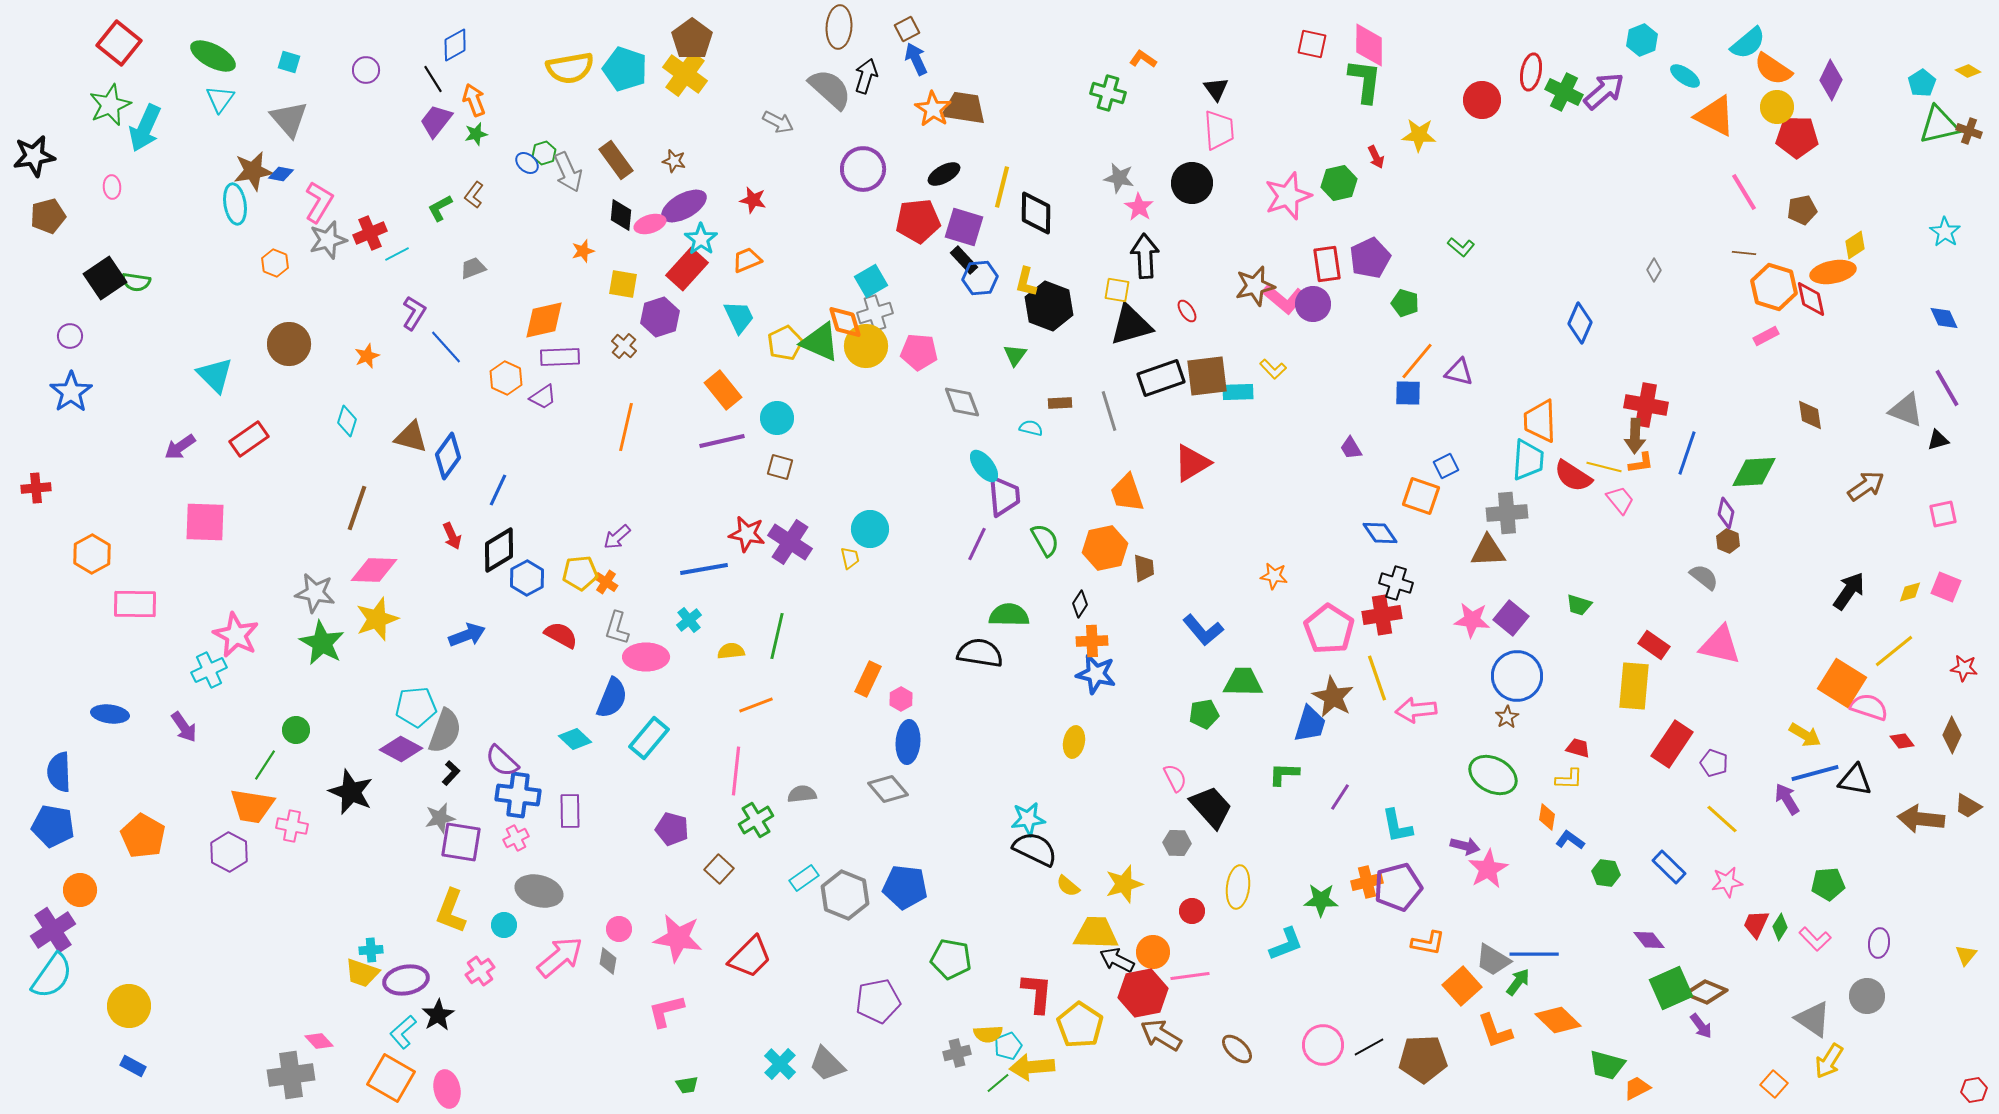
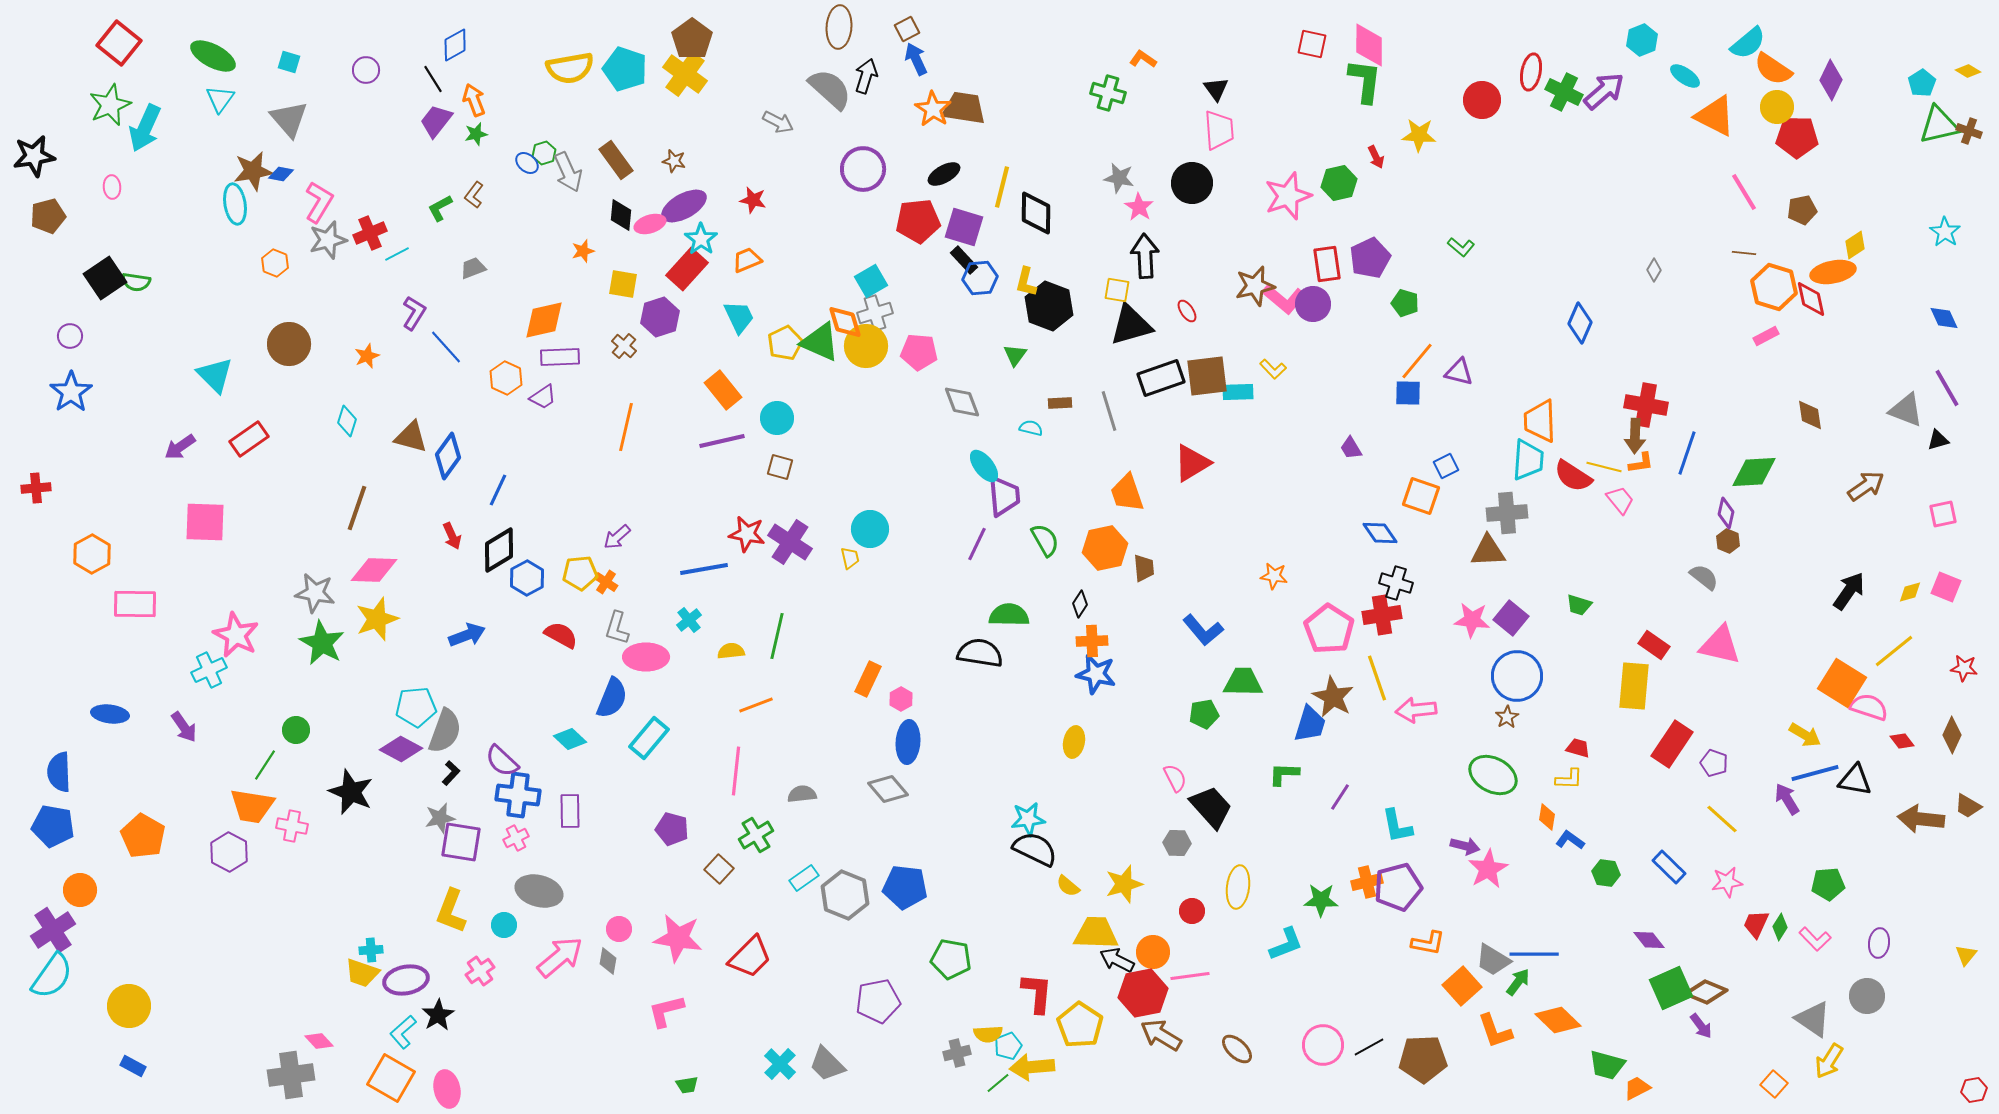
cyan diamond at (575, 739): moved 5 px left
green cross at (756, 820): moved 15 px down
